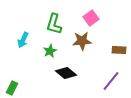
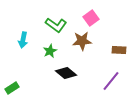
green L-shape: moved 2 px right, 1 px down; rotated 70 degrees counterclockwise
cyan arrow: rotated 14 degrees counterclockwise
green rectangle: rotated 32 degrees clockwise
